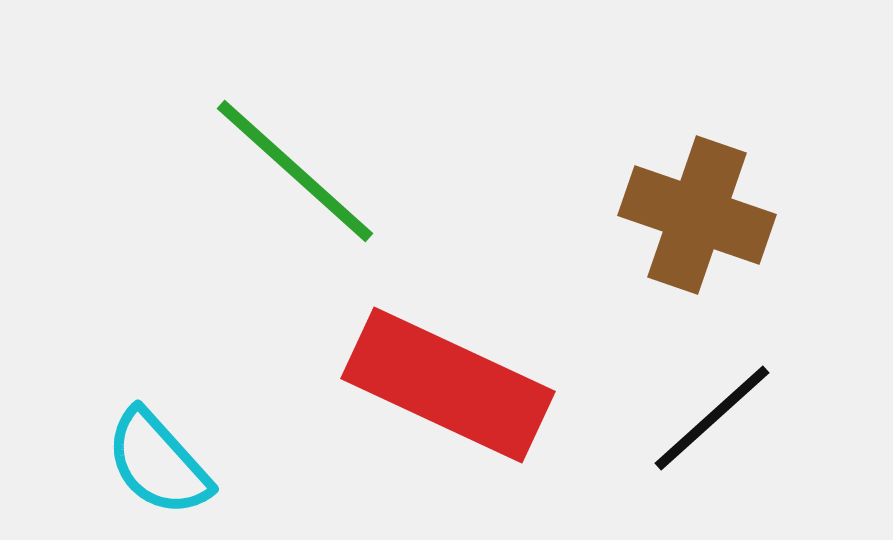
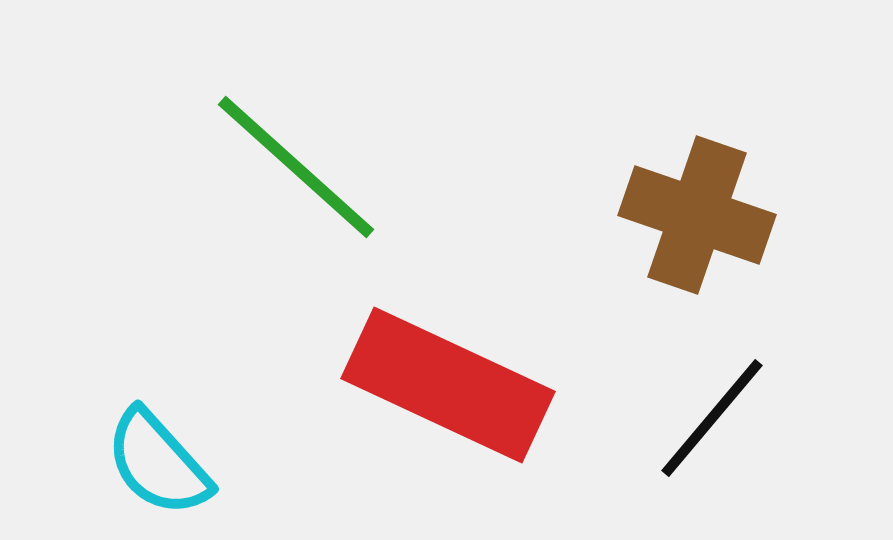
green line: moved 1 px right, 4 px up
black line: rotated 8 degrees counterclockwise
